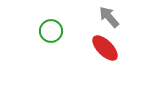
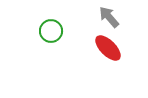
red ellipse: moved 3 px right
